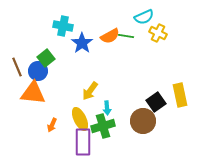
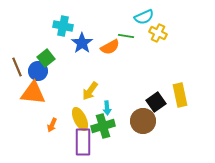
orange semicircle: moved 11 px down
